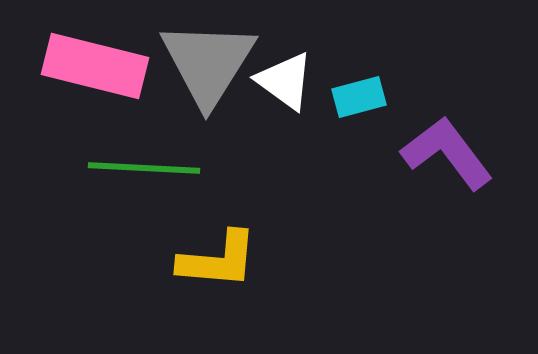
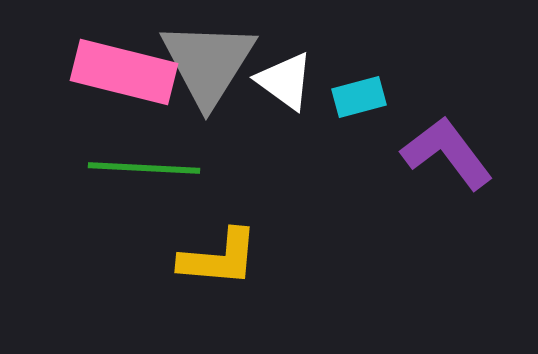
pink rectangle: moved 29 px right, 6 px down
yellow L-shape: moved 1 px right, 2 px up
